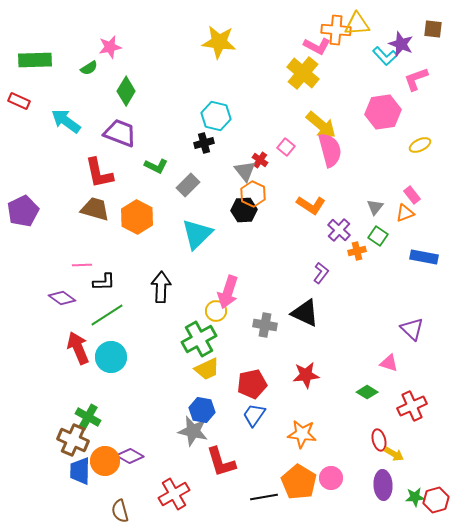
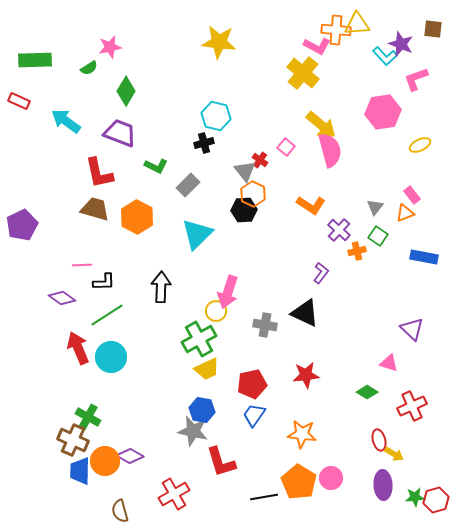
purple pentagon at (23, 211): moved 1 px left, 14 px down
